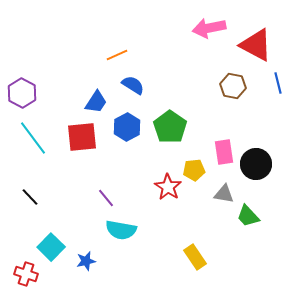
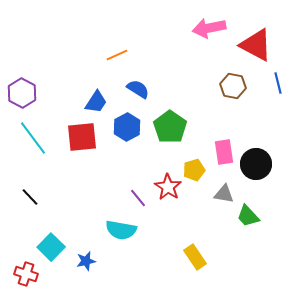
blue semicircle: moved 5 px right, 4 px down
yellow pentagon: rotated 10 degrees counterclockwise
purple line: moved 32 px right
